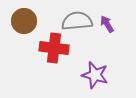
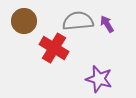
gray semicircle: moved 1 px right
red cross: rotated 24 degrees clockwise
purple star: moved 4 px right, 4 px down
